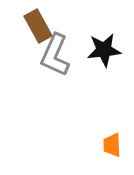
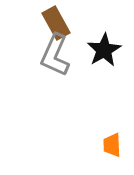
brown rectangle: moved 18 px right, 3 px up
black star: rotated 24 degrees counterclockwise
